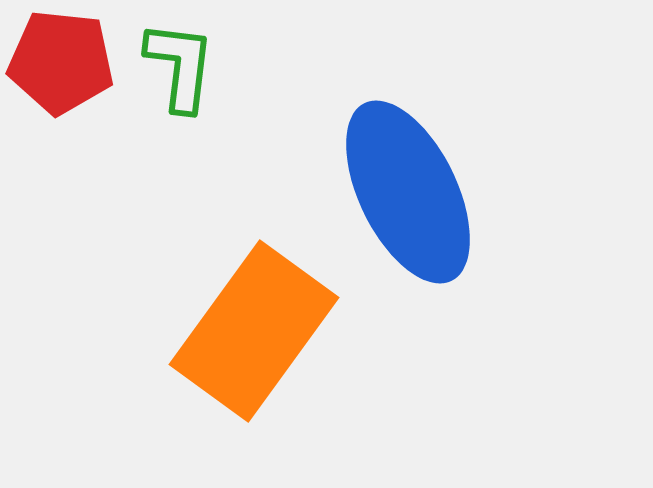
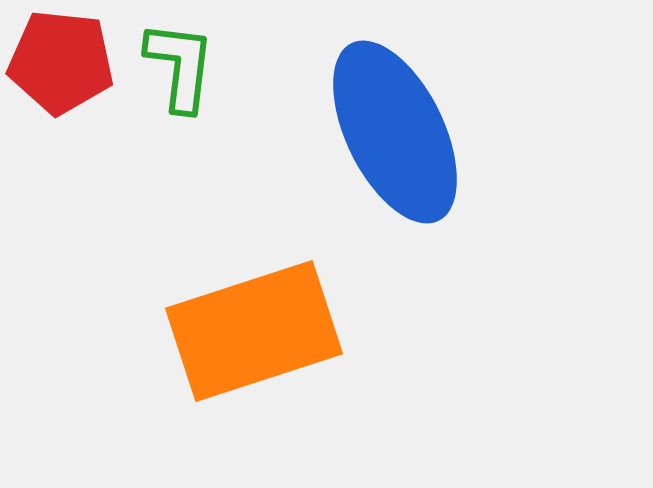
blue ellipse: moved 13 px left, 60 px up
orange rectangle: rotated 36 degrees clockwise
